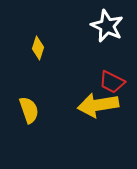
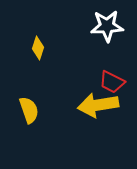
white star: rotated 28 degrees counterclockwise
